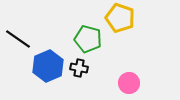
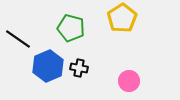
yellow pentagon: moved 2 px right; rotated 20 degrees clockwise
green pentagon: moved 17 px left, 11 px up
pink circle: moved 2 px up
